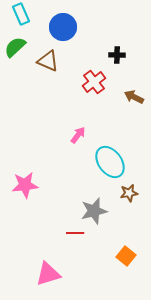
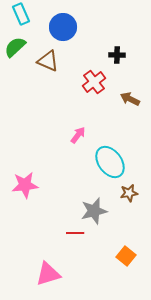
brown arrow: moved 4 px left, 2 px down
